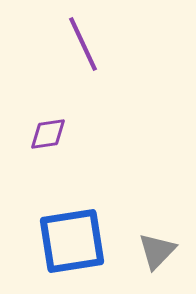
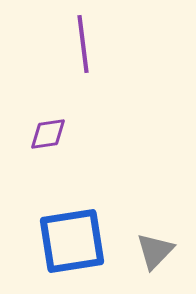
purple line: rotated 18 degrees clockwise
gray triangle: moved 2 px left
